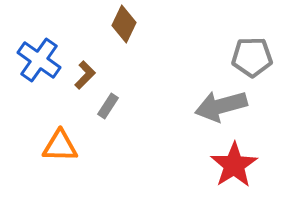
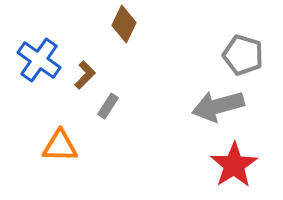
gray pentagon: moved 9 px left, 2 px up; rotated 18 degrees clockwise
gray arrow: moved 3 px left
